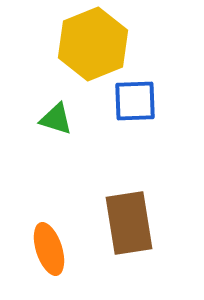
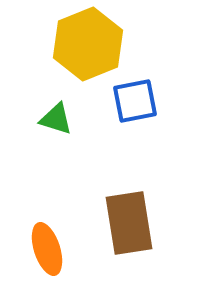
yellow hexagon: moved 5 px left
blue square: rotated 9 degrees counterclockwise
orange ellipse: moved 2 px left
